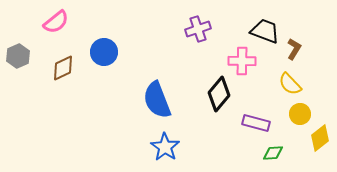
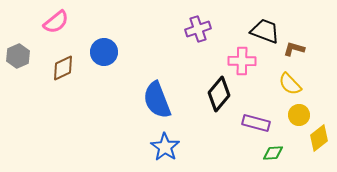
brown L-shape: rotated 105 degrees counterclockwise
yellow circle: moved 1 px left, 1 px down
yellow diamond: moved 1 px left
